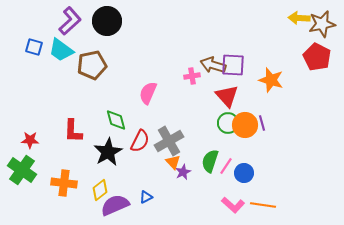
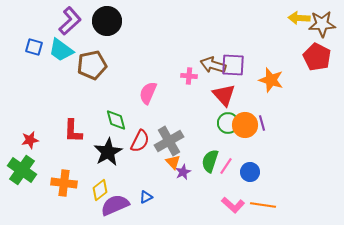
brown star: rotated 8 degrees clockwise
pink cross: moved 3 px left; rotated 14 degrees clockwise
red triangle: moved 3 px left, 1 px up
red star: rotated 12 degrees counterclockwise
blue circle: moved 6 px right, 1 px up
